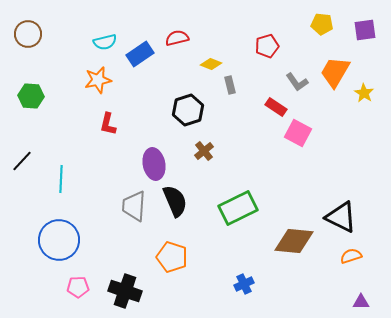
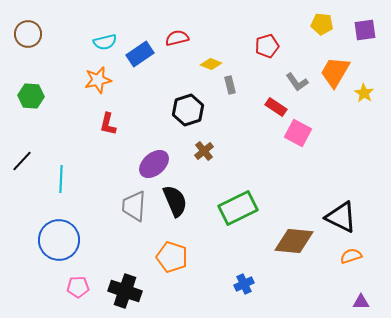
purple ellipse: rotated 60 degrees clockwise
